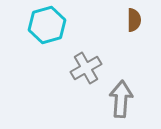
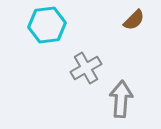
brown semicircle: rotated 45 degrees clockwise
cyan hexagon: rotated 9 degrees clockwise
